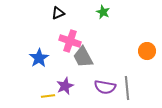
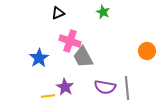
purple star: moved 1 px down; rotated 18 degrees counterclockwise
